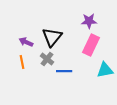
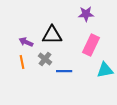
purple star: moved 3 px left, 7 px up
black triangle: moved 2 px up; rotated 50 degrees clockwise
gray cross: moved 2 px left
